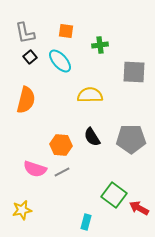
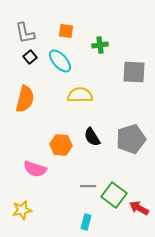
yellow semicircle: moved 10 px left
orange semicircle: moved 1 px left, 1 px up
gray pentagon: rotated 16 degrees counterclockwise
gray line: moved 26 px right, 14 px down; rotated 28 degrees clockwise
